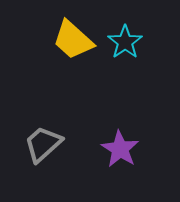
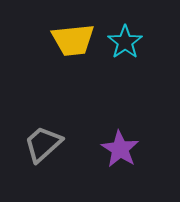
yellow trapezoid: rotated 48 degrees counterclockwise
